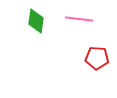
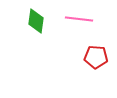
red pentagon: moved 1 px left, 1 px up
